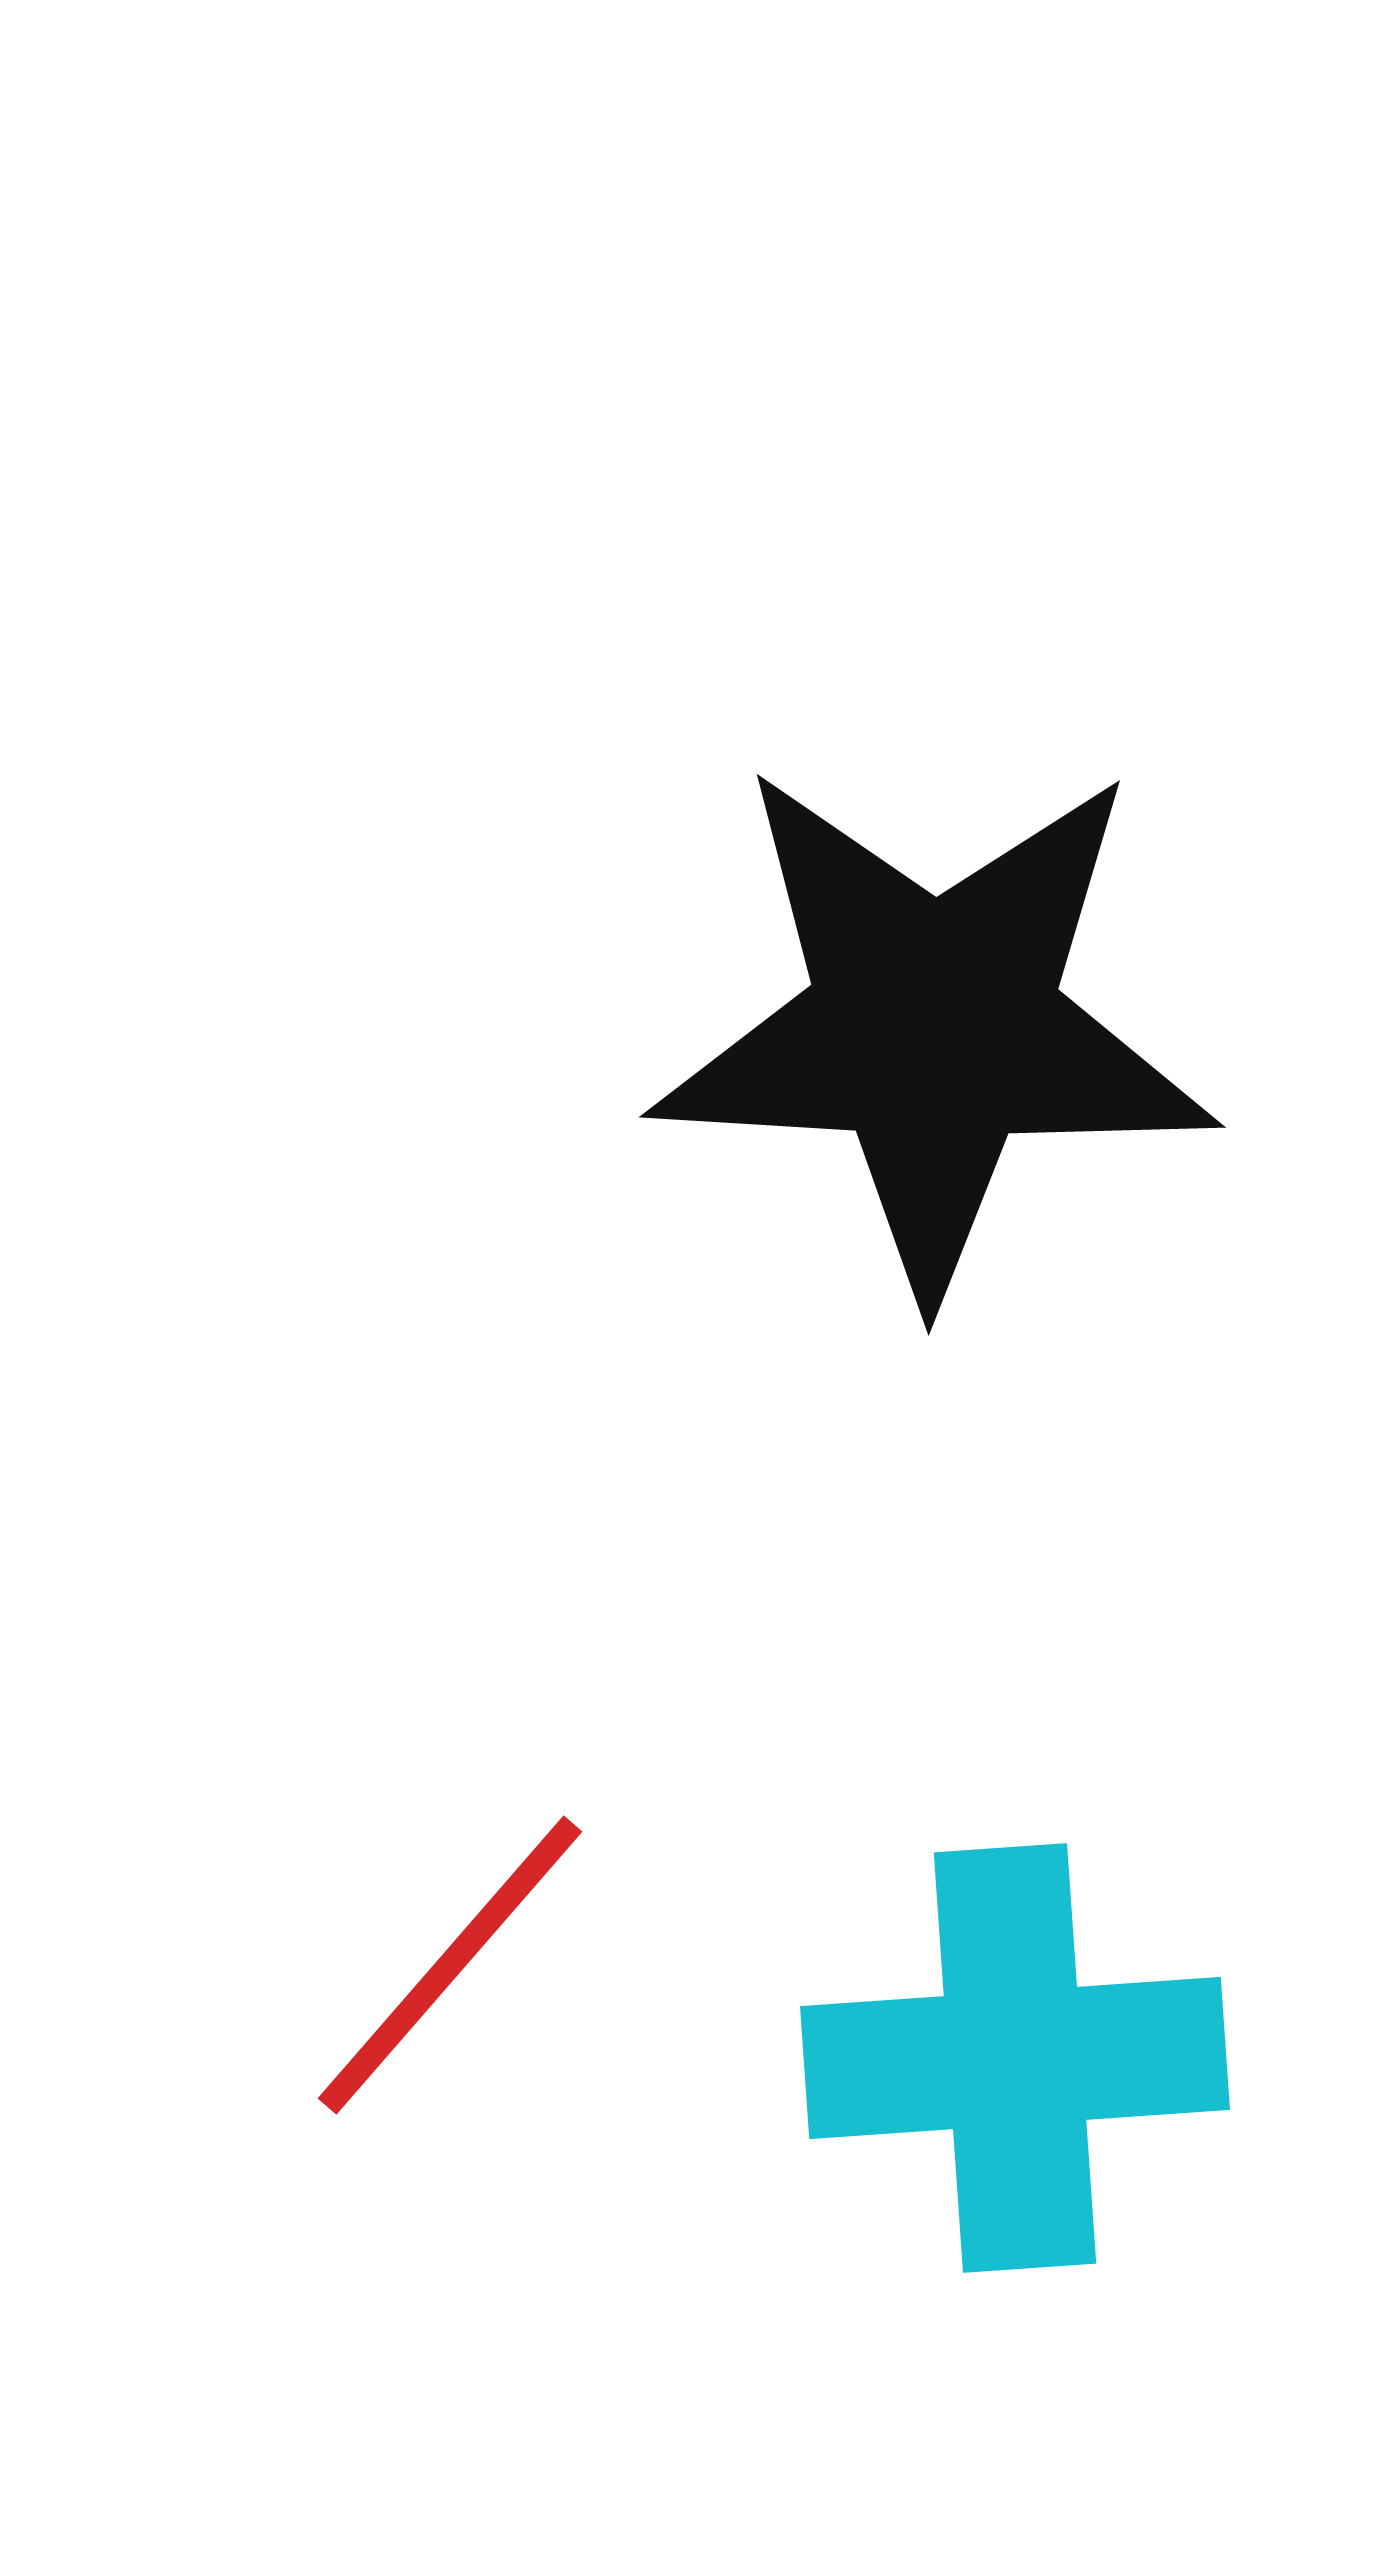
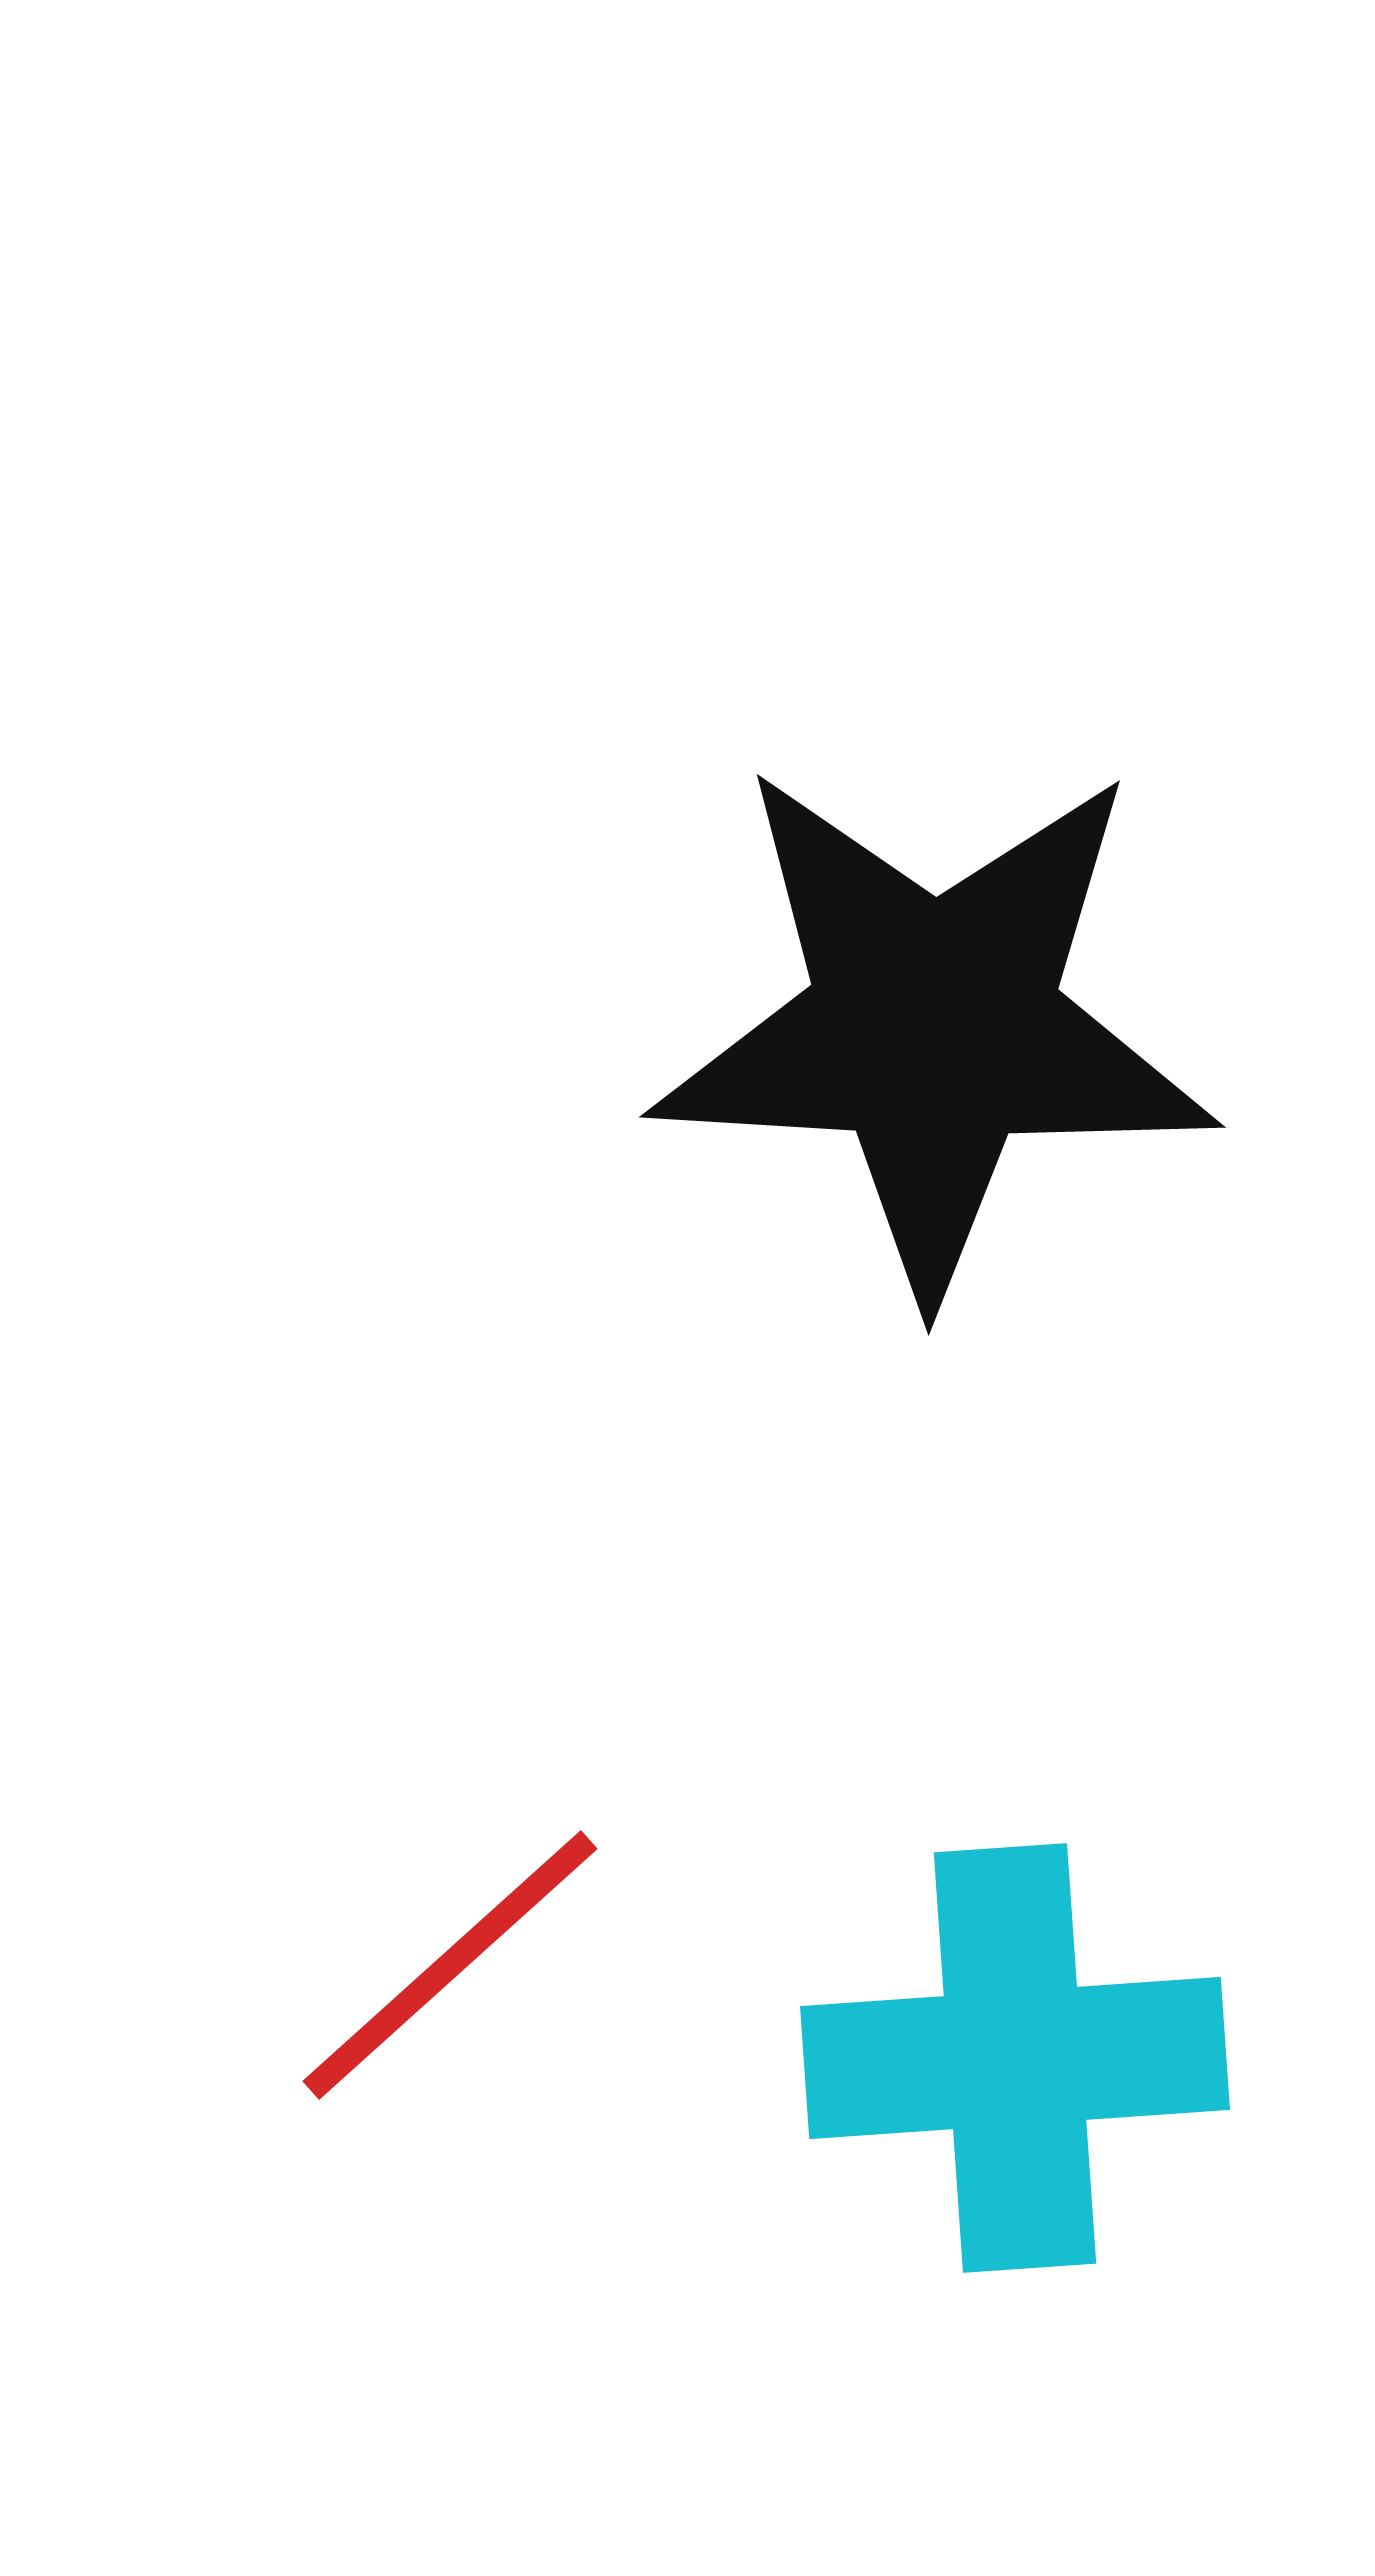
red line: rotated 7 degrees clockwise
